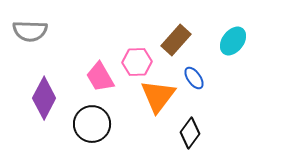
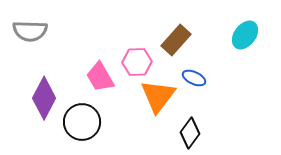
cyan ellipse: moved 12 px right, 6 px up
blue ellipse: rotated 30 degrees counterclockwise
black circle: moved 10 px left, 2 px up
